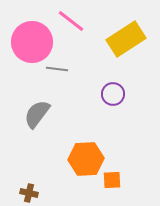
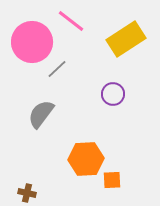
gray line: rotated 50 degrees counterclockwise
gray semicircle: moved 4 px right
brown cross: moved 2 px left
